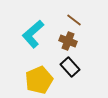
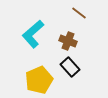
brown line: moved 5 px right, 7 px up
